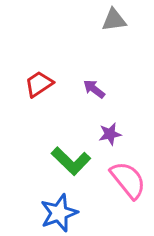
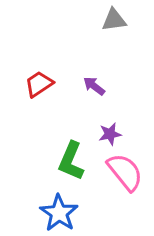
purple arrow: moved 3 px up
green L-shape: rotated 69 degrees clockwise
pink semicircle: moved 3 px left, 8 px up
blue star: rotated 18 degrees counterclockwise
